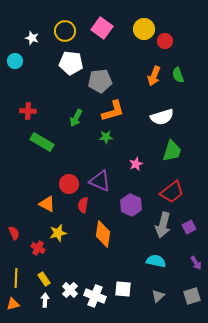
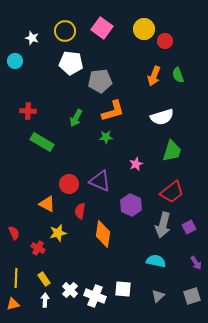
red semicircle at (83, 205): moved 3 px left, 6 px down
